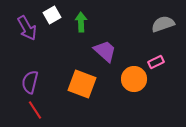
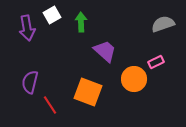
purple arrow: rotated 20 degrees clockwise
orange square: moved 6 px right, 8 px down
red line: moved 15 px right, 5 px up
